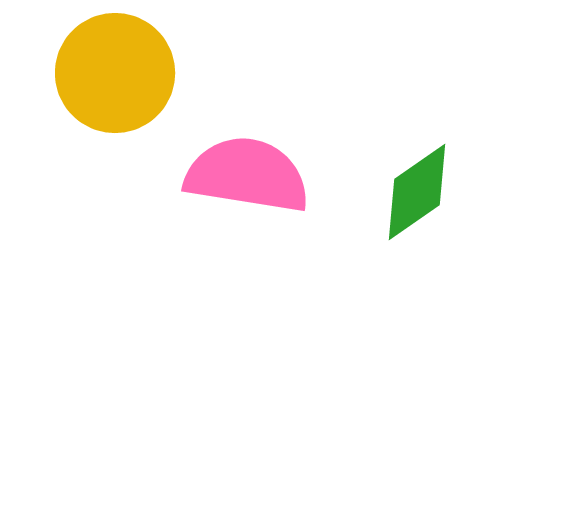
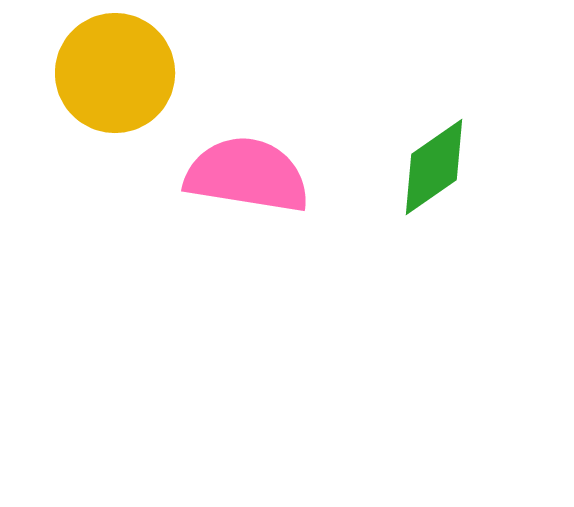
green diamond: moved 17 px right, 25 px up
